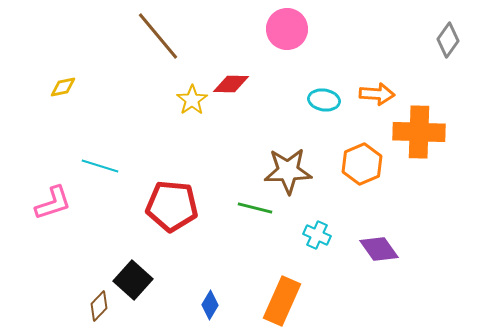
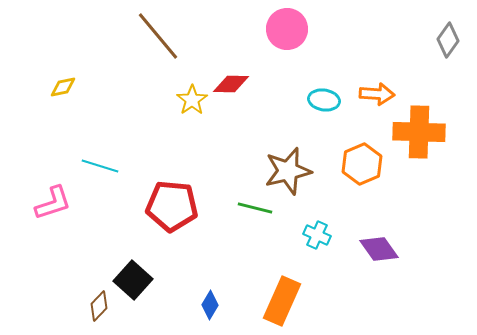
brown star: rotated 12 degrees counterclockwise
